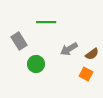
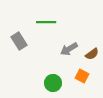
green circle: moved 17 px right, 19 px down
orange square: moved 4 px left, 2 px down
